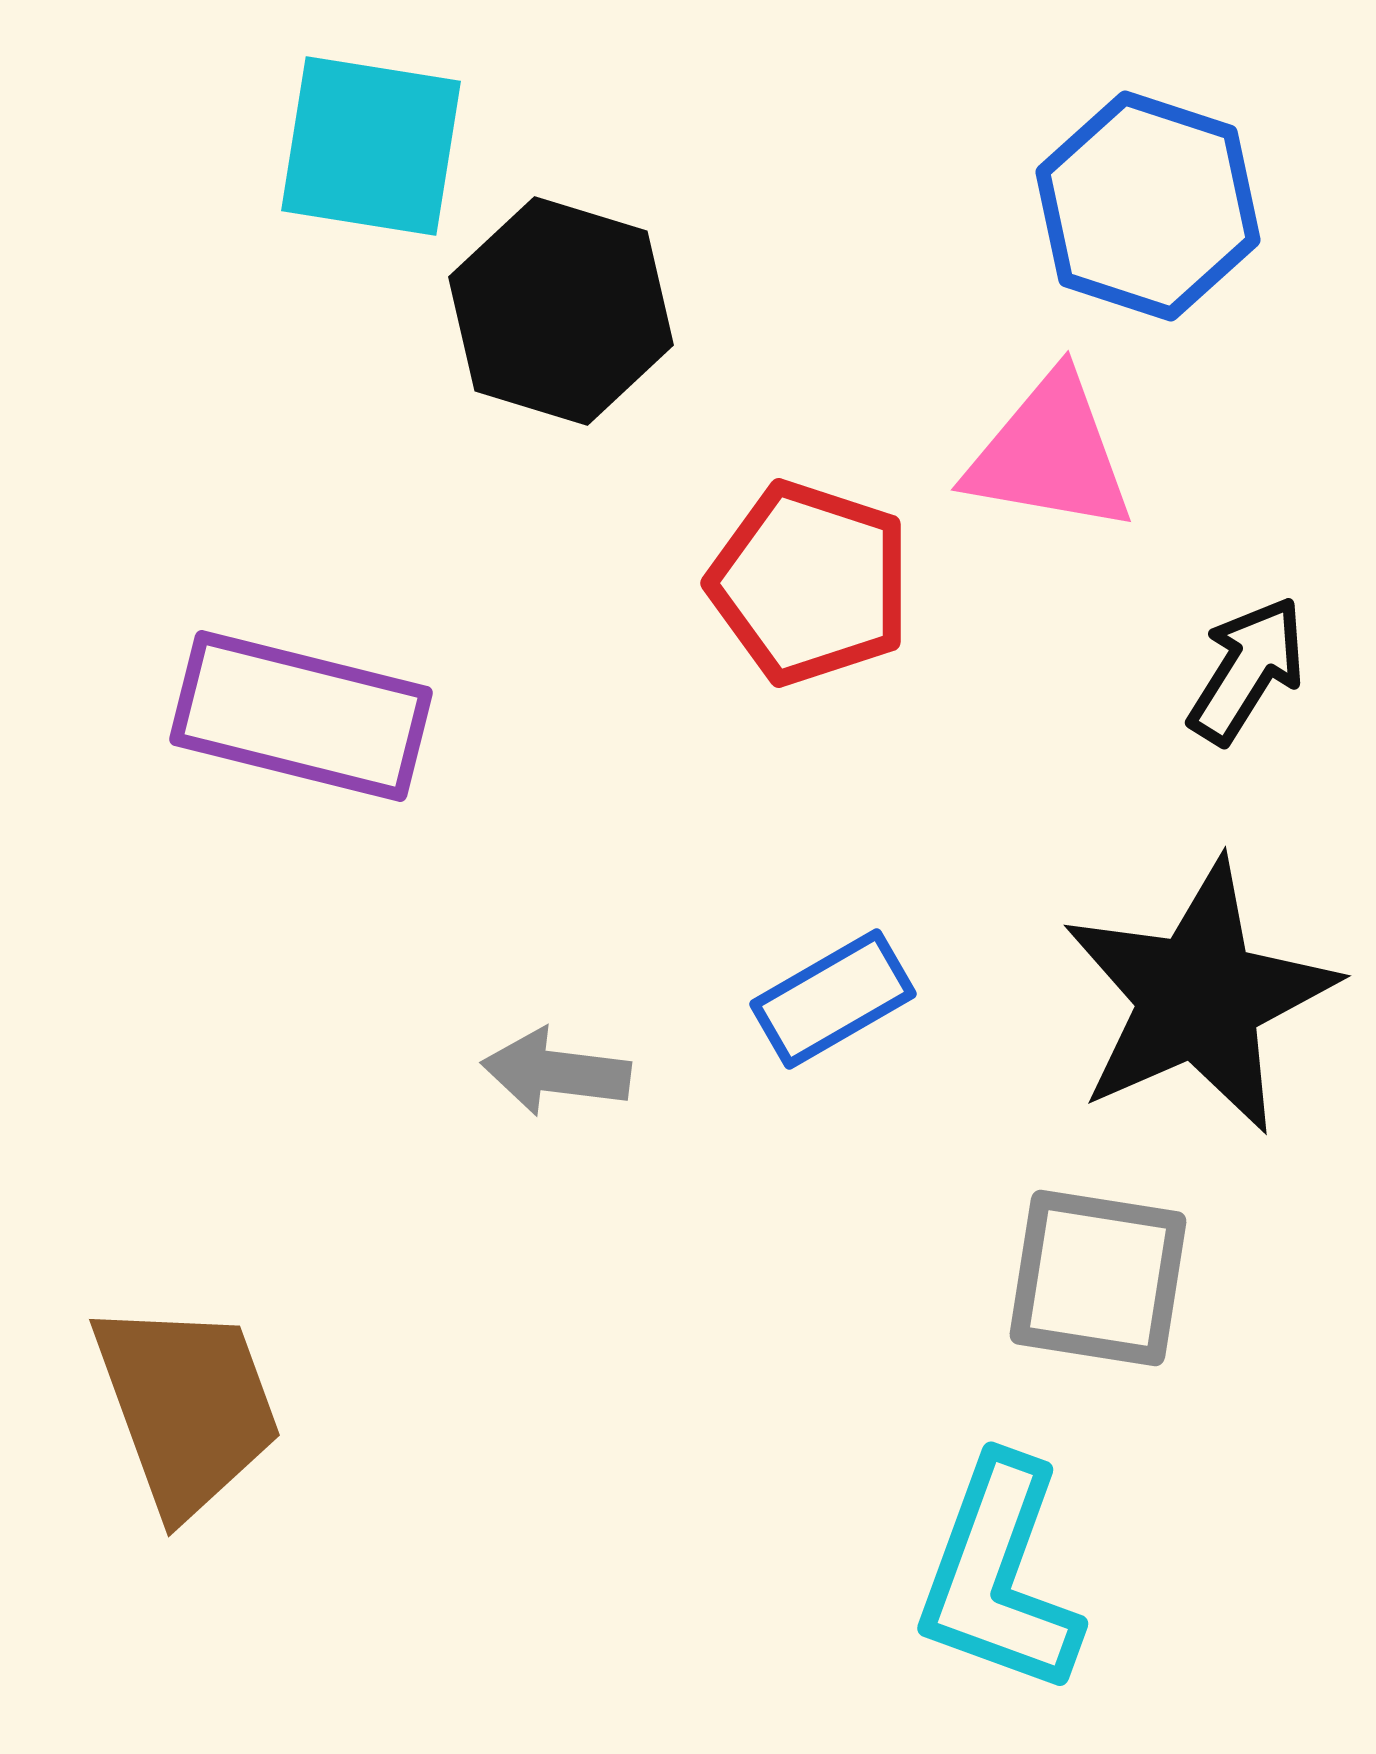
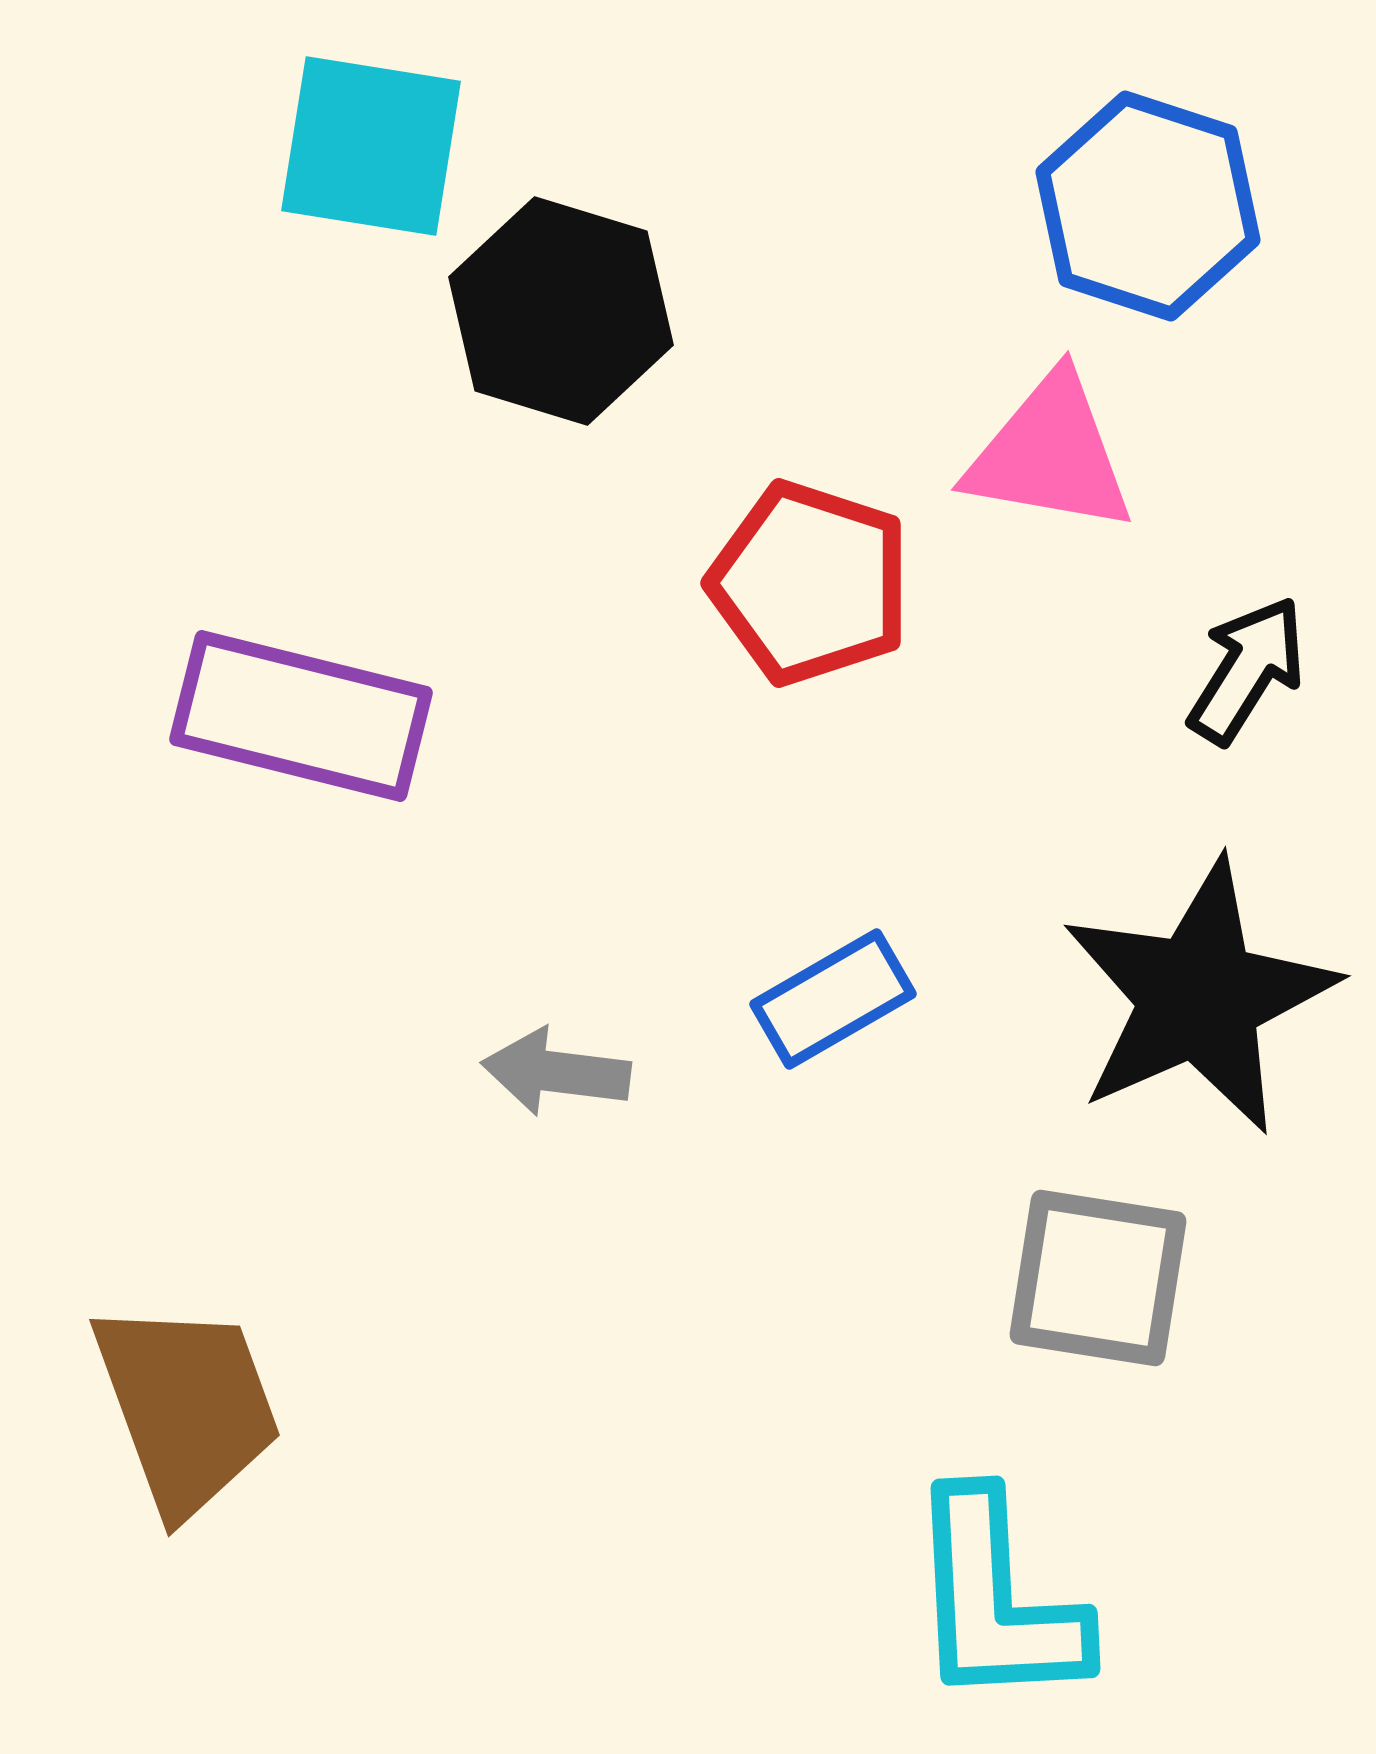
cyan L-shape: moved 3 px left, 24 px down; rotated 23 degrees counterclockwise
